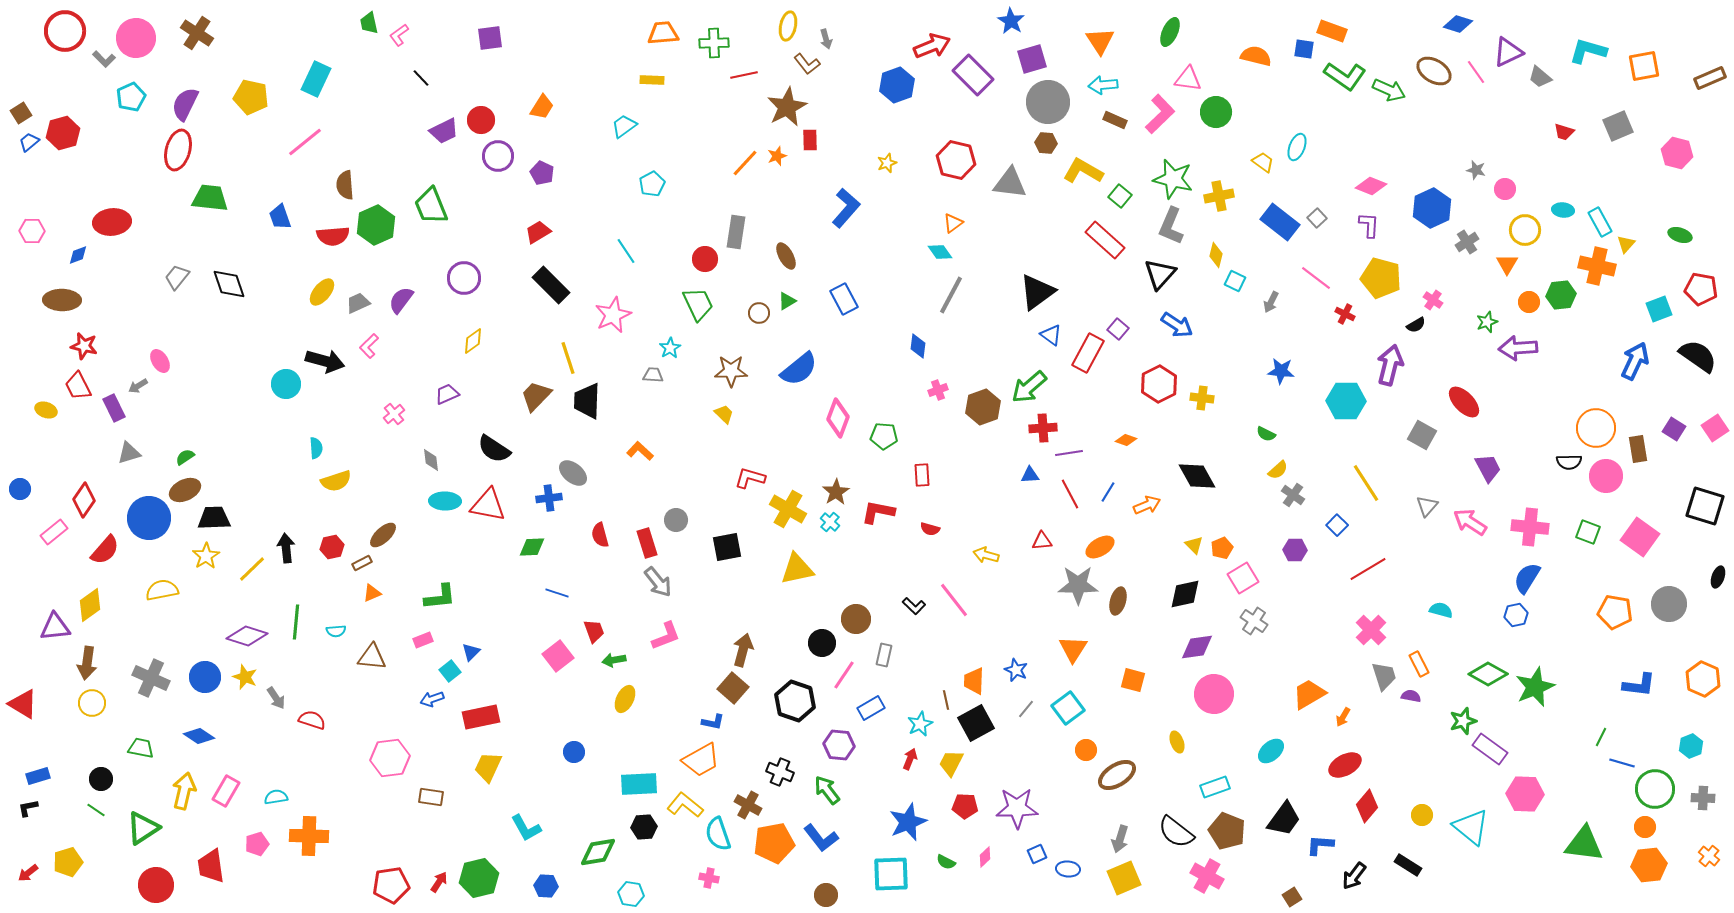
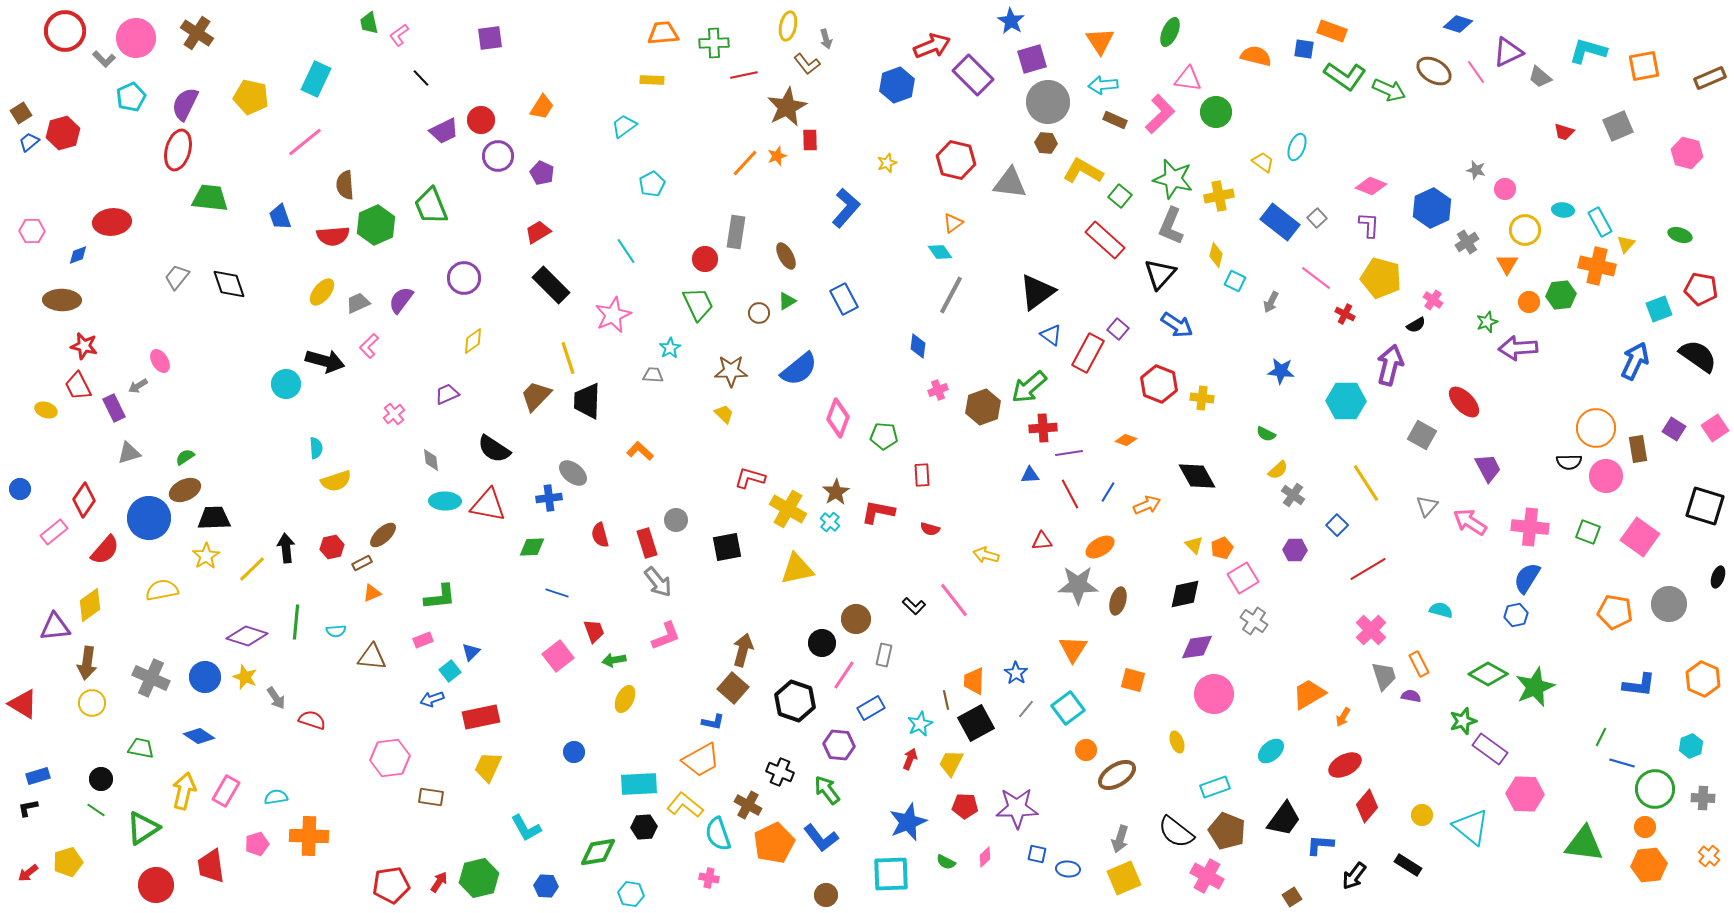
pink hexagon at (1677, 153): moved 10 px right
red hexagon at (1159, 384): rotated 12 degrees counterclockwise
blue star at (1016, 670): moved 3 px down; rotated 10 degrees clockwise
orange pentagon at (774, 843): rotated 15 degrees counterclockwise
blue square at (1037, 854): rotated 36 degrees clockwise
